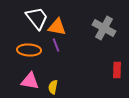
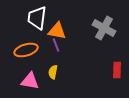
white trapezoid: rotated 135 degrees counterclockwise
orange triangle: moved 4 px down
orange ellipse: moved 3 px left; rotated 20 degrees counterclockwise
yellow semicircle: moved 15 px up
